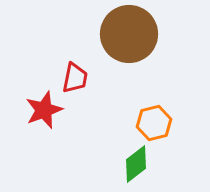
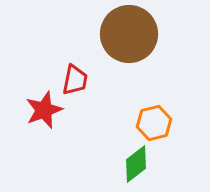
red trapezoid: moved 2 px down
